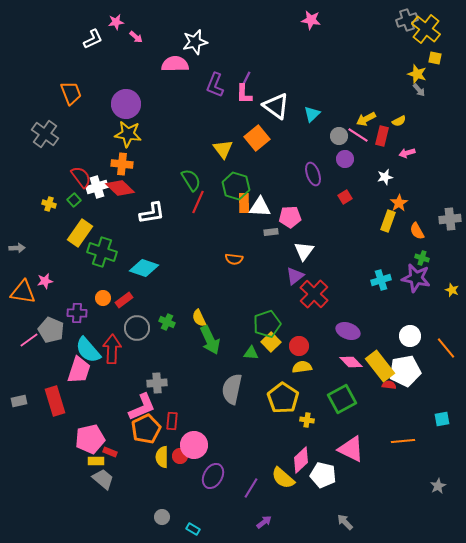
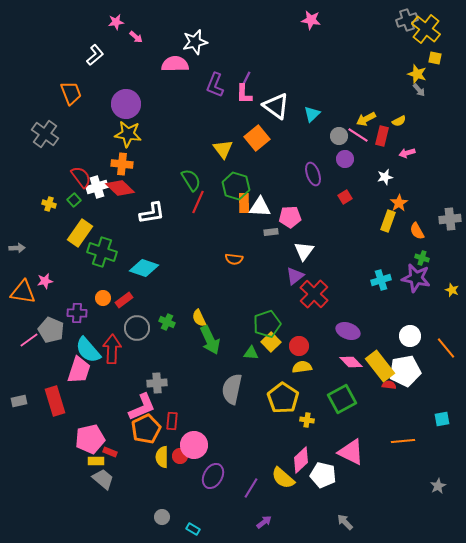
white L-shape at (93, 39): moved 2 px right, 16 px down; rotated 15 degrees counterclockwise
pink triangle at (351, 449): moved 3 px down
